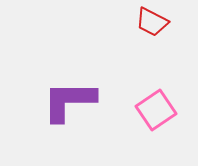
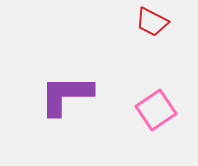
purple L-shape: moved 3 px left, 6 px up
